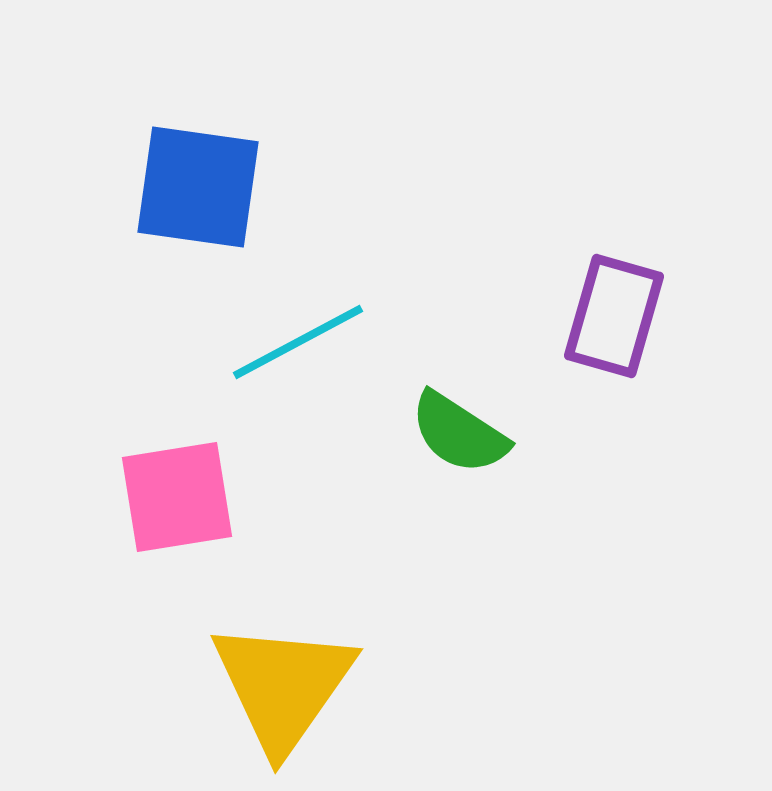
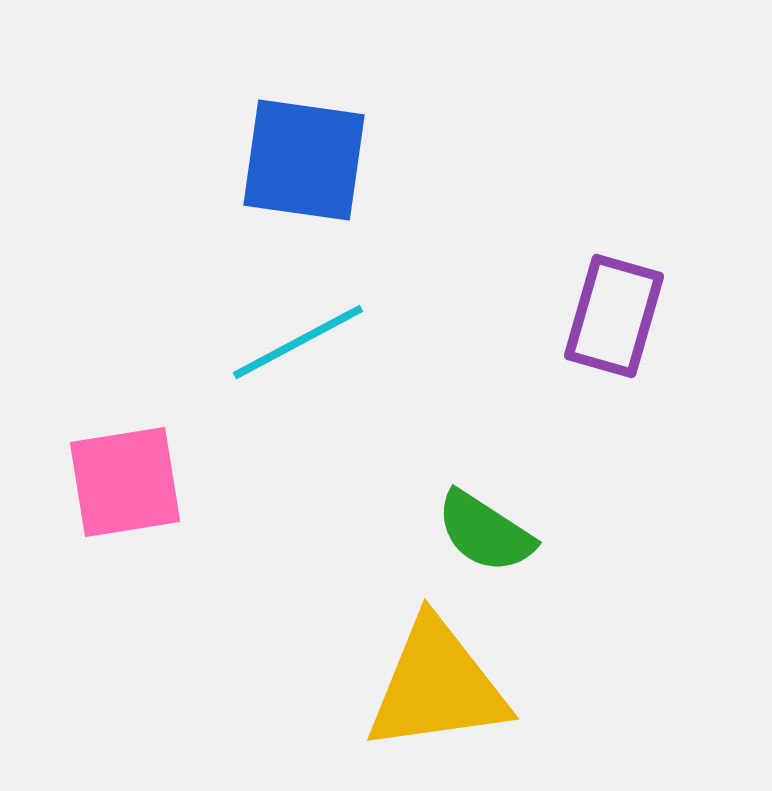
blue square: moved 106 px right, 27 px up
green semicircle: moved 26 px right, 99 px down
pink square: moved 52 px left, 15 px up
yellow triangle: moved 154 px right; rotated 47 degrees clockwise
